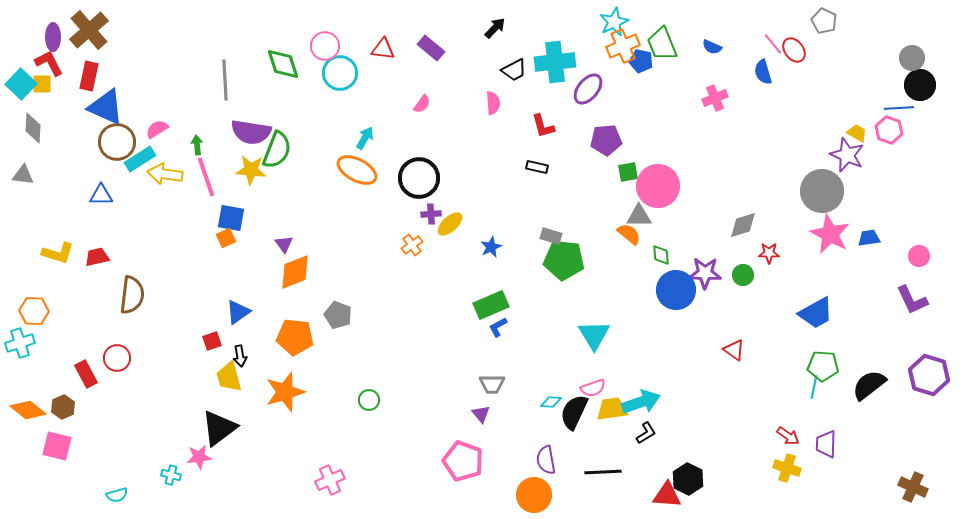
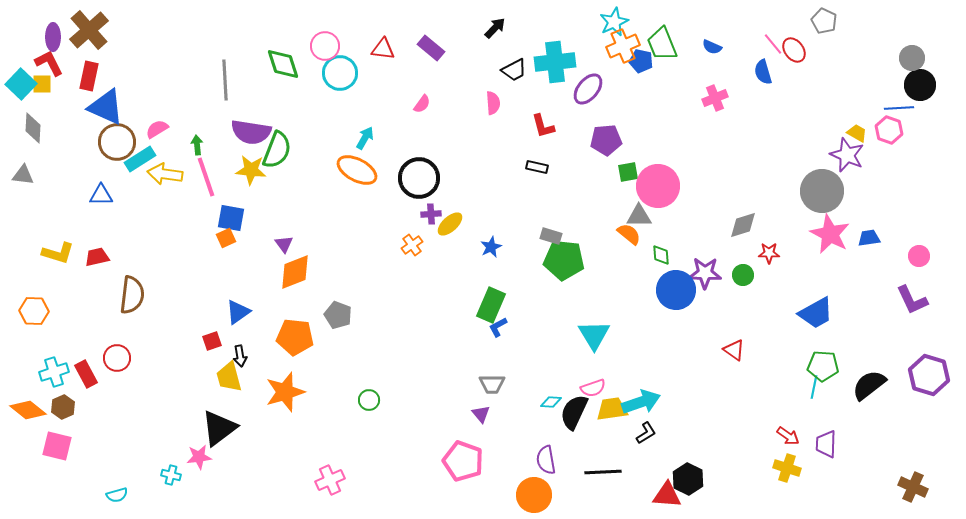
green rectangle at (491, 305): rotated 44 degrees counterclockwise
cyan cross at (20, 343): moved 34 px right, 29 px down
